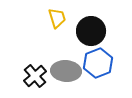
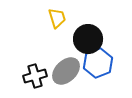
black circle: moved 3 px left, 8 px down
gray ellipse: rotated 48 degrees counterclockwise
black cross: rotated 25 degrees clockwise
